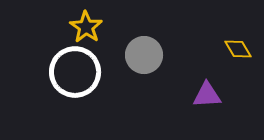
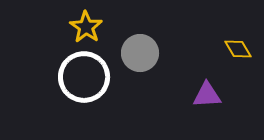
gray circle: moved 4 px left, 2 px up
white circle: moved 9 px right, 5 px down
